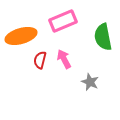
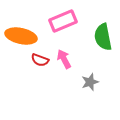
orange ellipse: rotated 28 degrees clockwise
red semicircle: rotated 84 degrees counterclockwise
gray star: rotated 30 degrees clockwise
